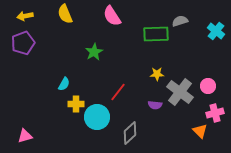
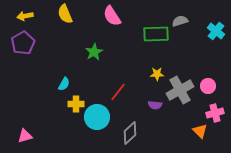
purple pentagon: rotated 10 degrees counterclockwise
gray cross: moved 2 px up; rotated 24 degrees clockwise
